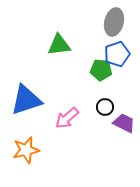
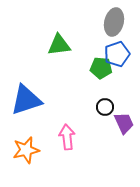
green pentagon: moved 2 px up
pink arrow: moved 19 px down; rotated 125 degrees clockwise
purple trapezoid: rotated 40 degrees clockwise
